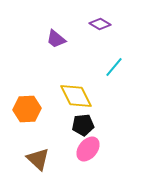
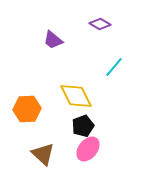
purple trapezoid: moved 3 px left, 1 px down
black pentagon: moved 1 px down; rotated 15 degrees counterclockwise
brown triangle: moved 5 px right, 5 px up
